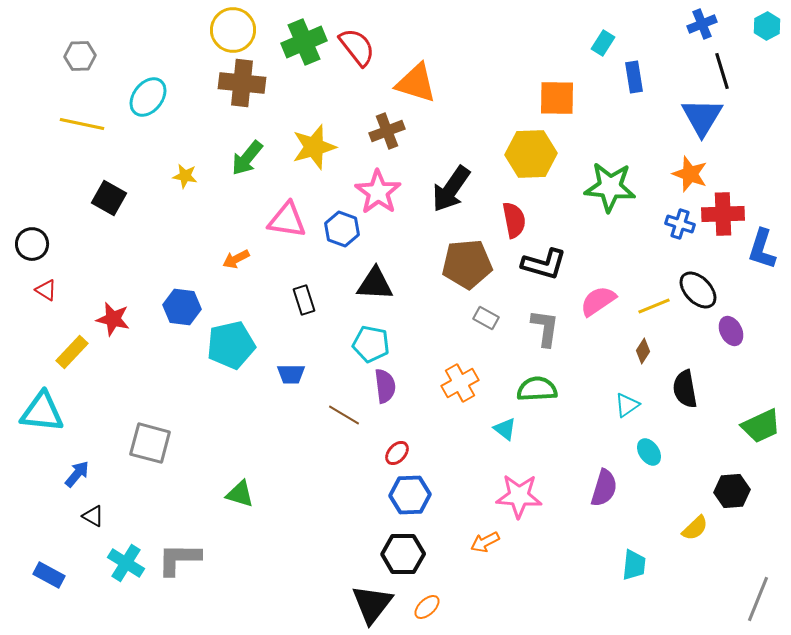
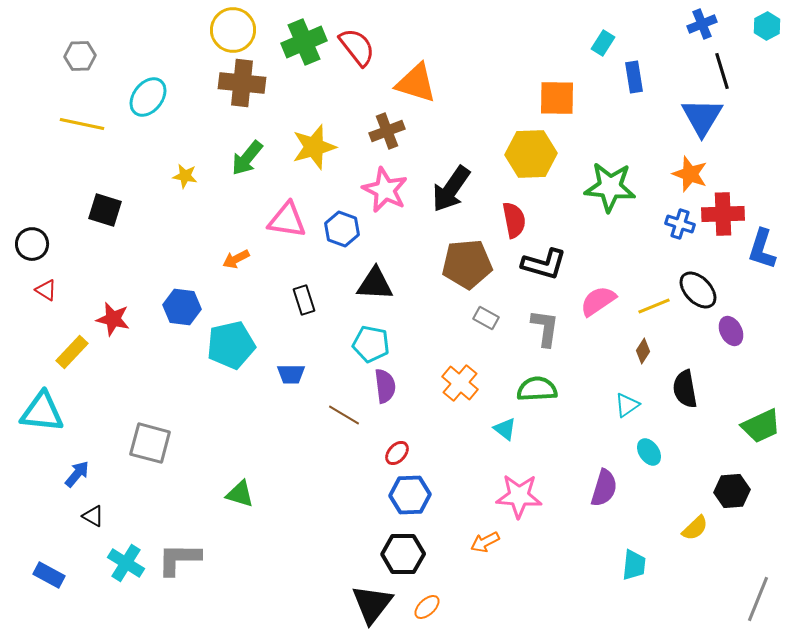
pink star at (378, 192): moved 7 px right, 2 px up; rotated 9 degrees counterclockwise
black square at (109, 198): moved 4 px left, 12 px down; rotated 12 degrees counterclockwise
orange cross at (460, 383): rotated 21 degrees counterclockwise
